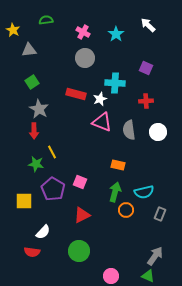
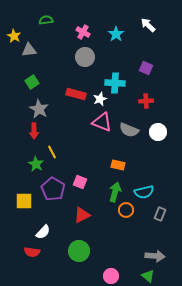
yellow star: moved 1 px right, 6 px down
gray circle: moved 1 px up
gray semicircle: rotated 60 degrees counterclockwise
green star: rotated 21 degrees clockwise
gray arrow: rotated 60 degrees clockwise
green triangle: rotated 16 degrees clockwise
